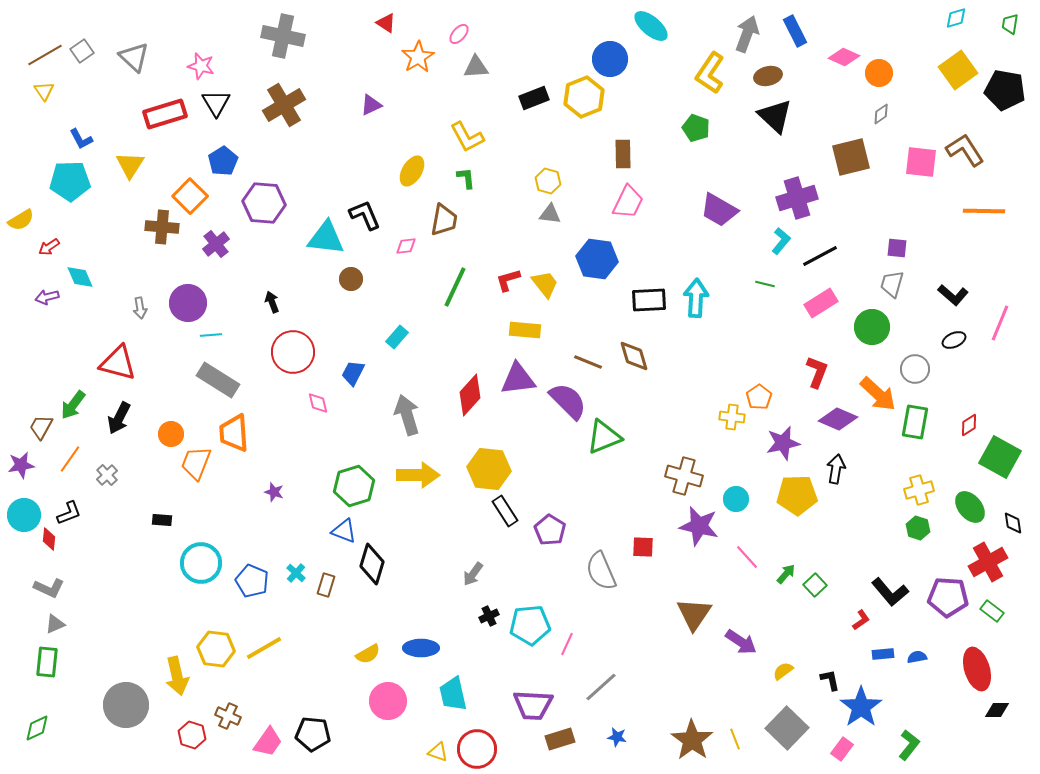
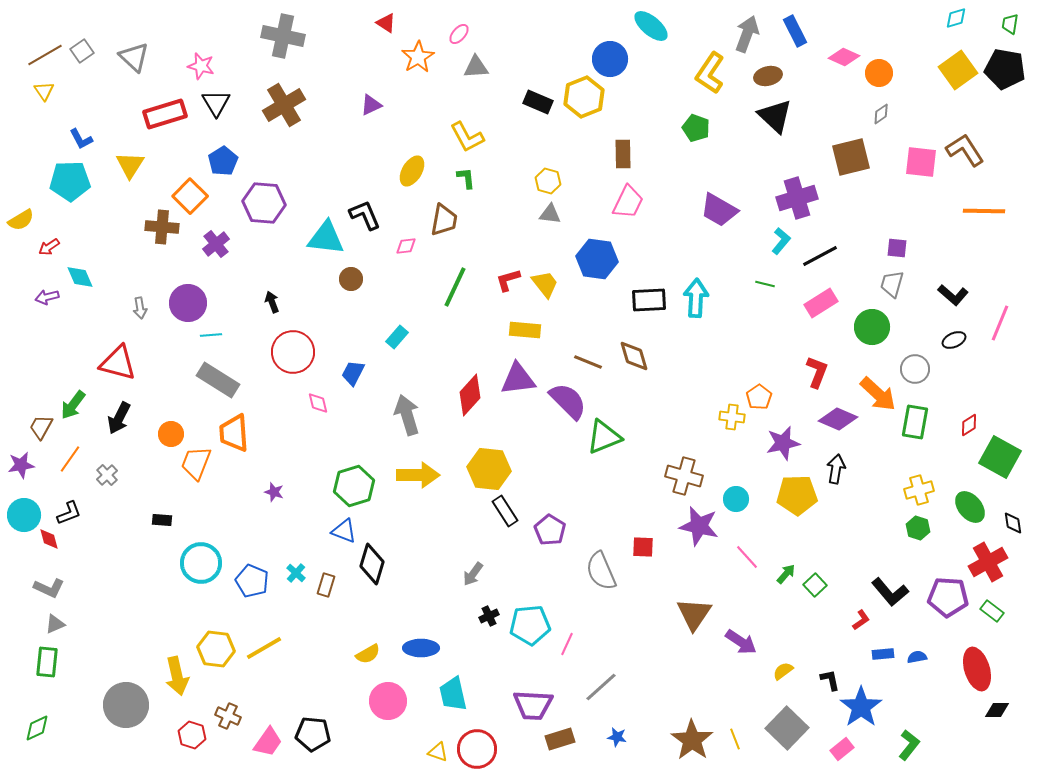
black pentagon at (1005, 90): moved 21 px up
black rectangle at (534, 98): moved 4 px right, 4 px down; rotated 44 degrees clockwise
red diamond at (49, 539): rotated 20 degrees counterclockwise
pink rectangle at (842, 749): rotated 15 degrees clockwise
